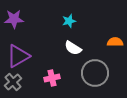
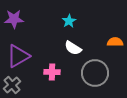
cyan star: rotated 16 degrees counterclockwise
pink cross: moved 6 px up; rotated 14 degrees clockwise
gray cross: moved 1 px left, 3 px down
